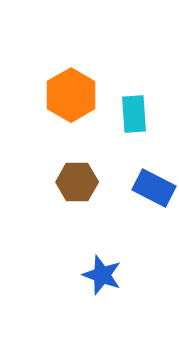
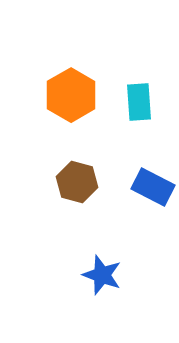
cyan rectangle: moved 5 px right, 12 px up
brown hexagon: rotated 15 degrees clockwise
blue rectangle: moved 1 px left, 1 px up
